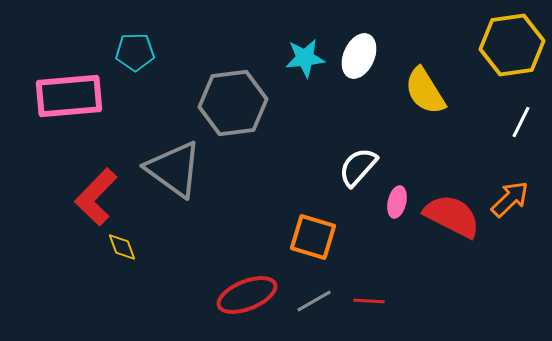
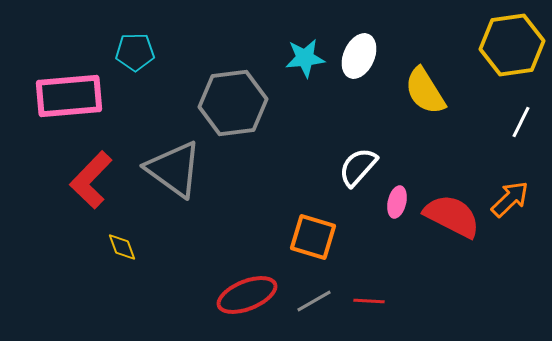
red L-shape: moved 5 px left, 17 px up
